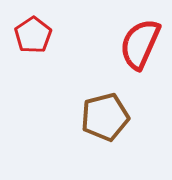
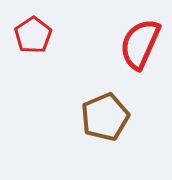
brown pentagon: rotated 9 degrees counterclockwise
